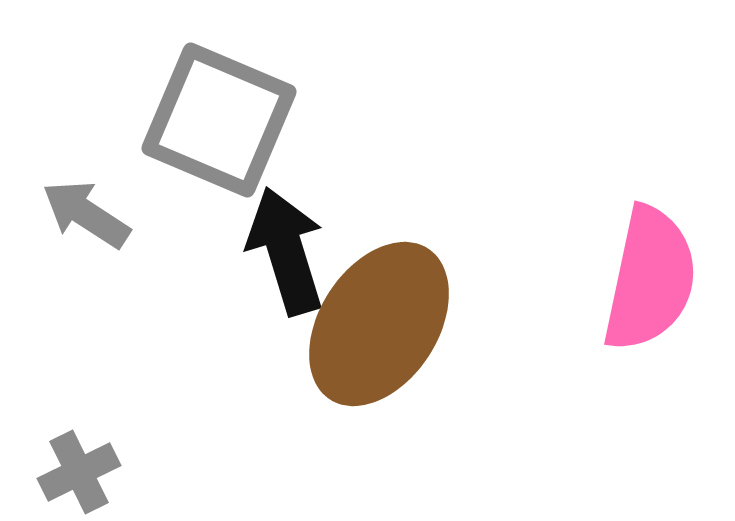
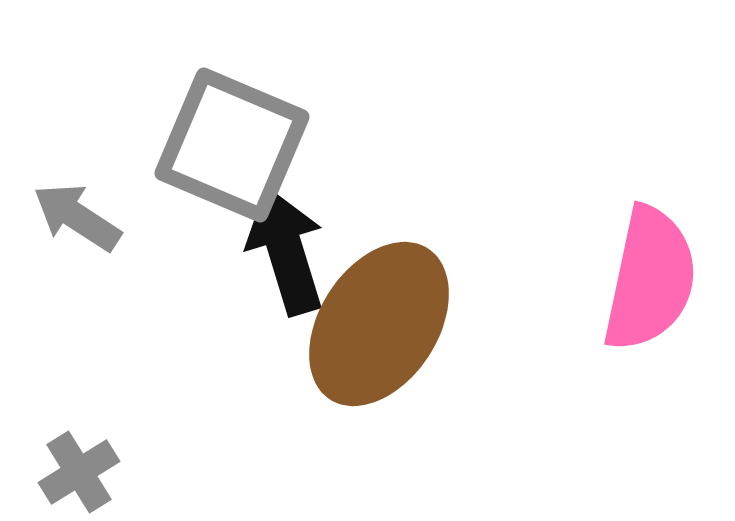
gray square: moved 13 px right, 25 px down
gray arrow: moved 9 px left, 3 px down
gray cross: rotated 6 degrees counterclockwise
